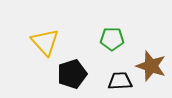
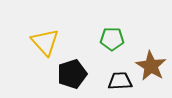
brown star: rotated 12 degrees clockwise
